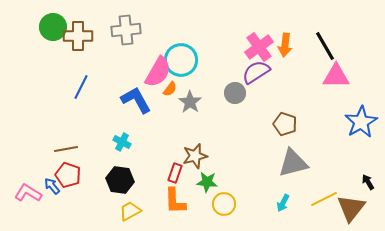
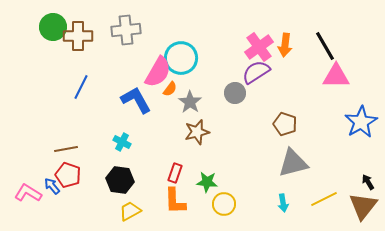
cyan circle: moved 2 px up
brown star: moved 2 px right, 24 px up
cyan arrow: rotated 36 degrees counterclockwise
brown triangle: moved 12 px right, 2 px up
